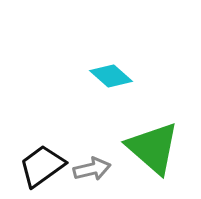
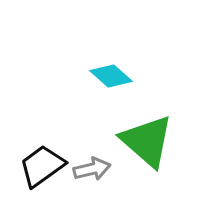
green triangle: moved 6 px left, 7 px up
